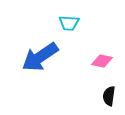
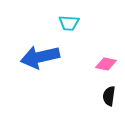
blue arrow: rotated 21 degrees clockwise
pink diamond: moved 4 px right, 3 px down
